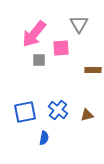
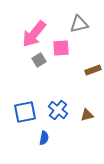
gray triangle: rotated 48 degrees clockwise
gray square: rotated 32 degrees counterclockwise
brown rectangle: rotated 21 degrees counterclockwise
